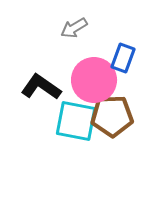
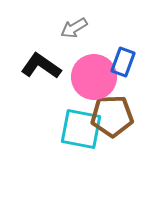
blue rectangle: moved 4 px down
pink circle: moved 3 px up
black L-shape: moved 21 px up
cyan square: moved 5 px right, 8 px down
